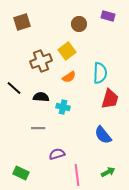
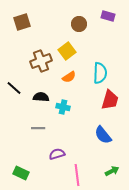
red trapezoid: moved 1 px down
green arrow: moved 4 px right, 1 px up
